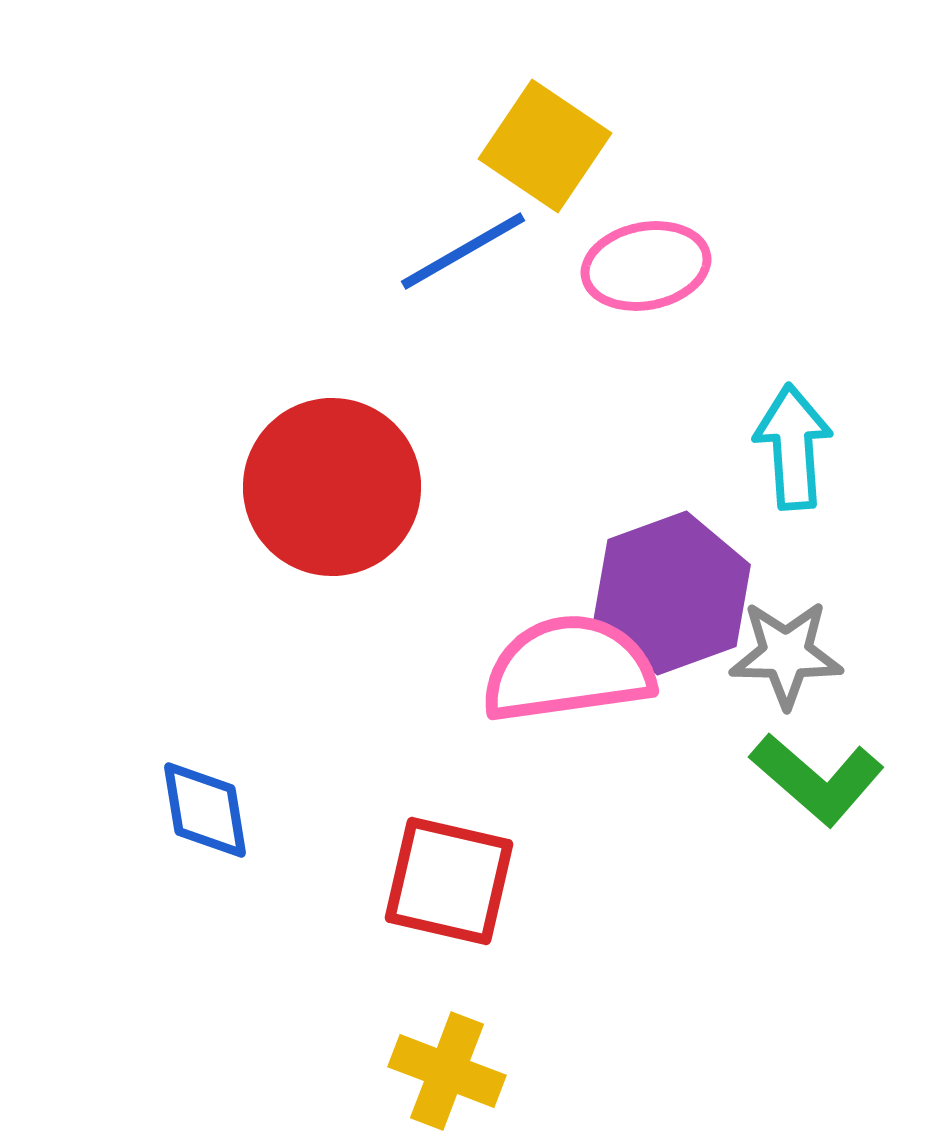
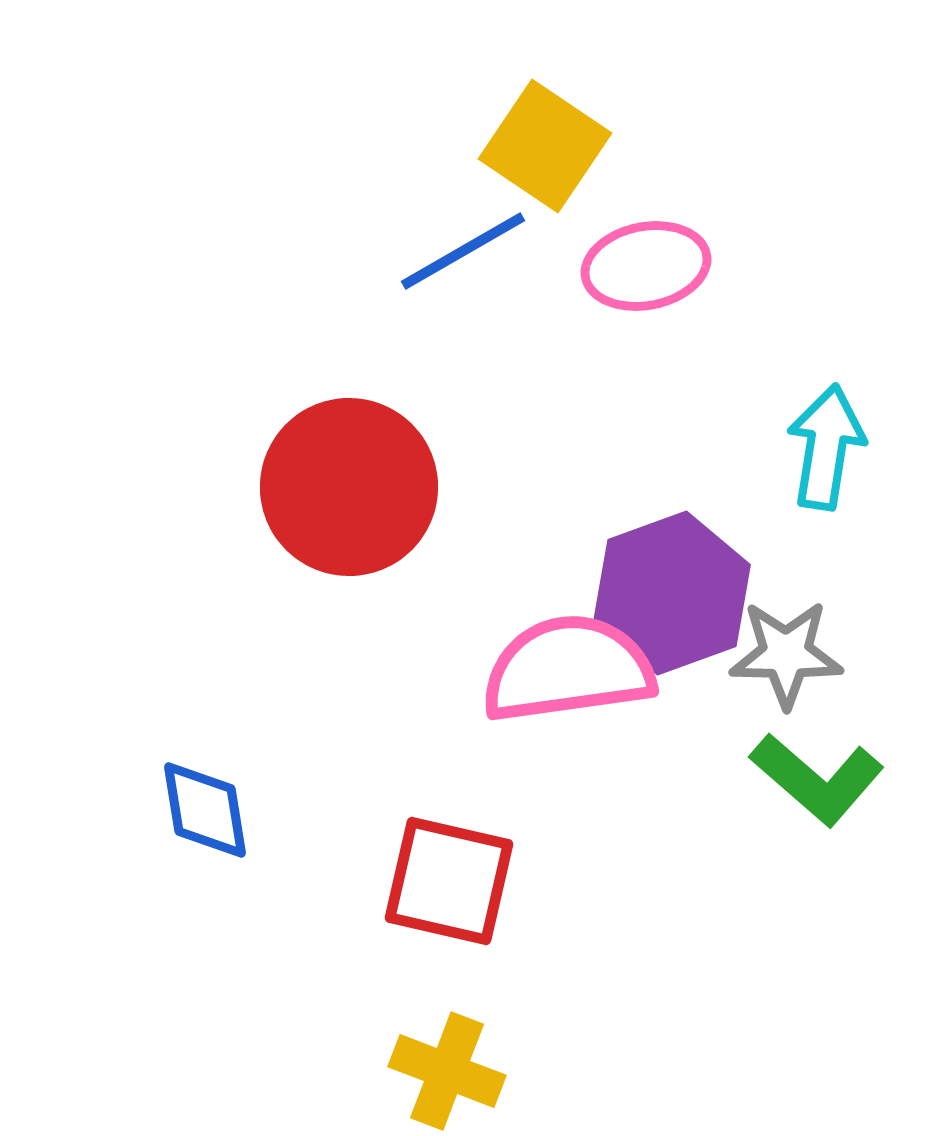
cyan arrow: moved 33 px right; rotated 13 degrees clockwise
red circle: moved 17 px right
